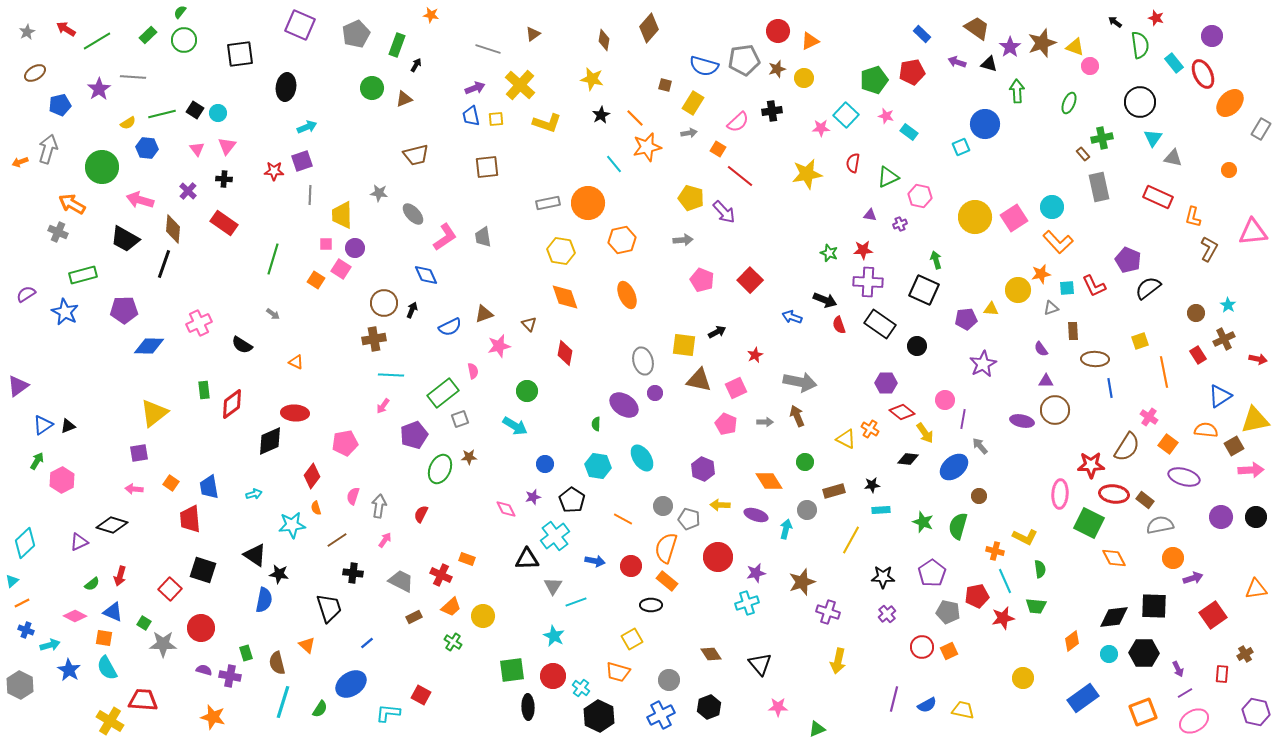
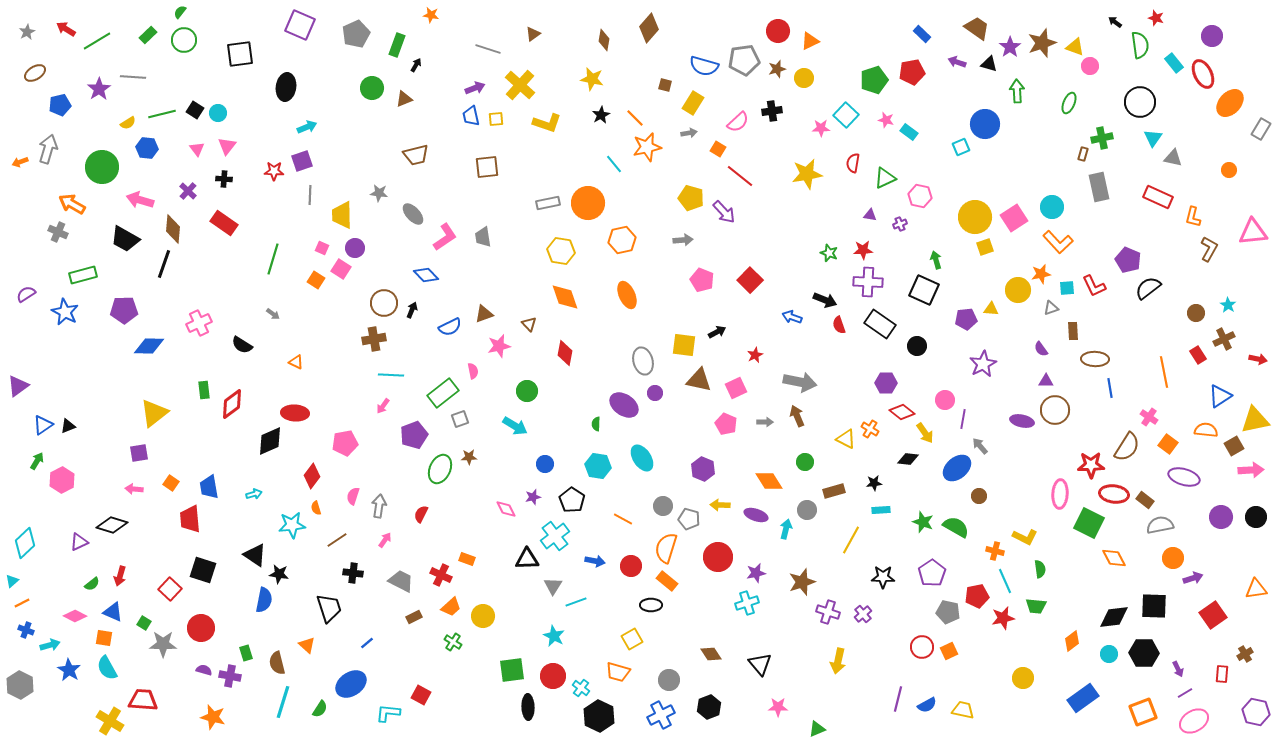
pink star at (886, 116): moved 4 px down
brown rectangle at (1083, 154): rotated 56 degrees clockwise
green triangle at (888, 177): moved 3 px left, 1 px down
pink square at (326, 244): moved 4 px left, 4 px down; rotated 24 degrees clockwise
blue diamond at (426, 275): rotated 20 degrees counterclockwise
yellow square at (1140, 341): moved 155 px left, 94 px up
blue ellipse at (954, 467): moved 3 px right, 1 px down
black star at (872, 485): moved 2 px right, 2 px up
green semicircle at (958, 526): moved 2 px left, 1 px down; rotated 104 degrees clockwise
purple cross at (887, 614): moved 24 px left
purple line at (894, 699): moved 4 px right
